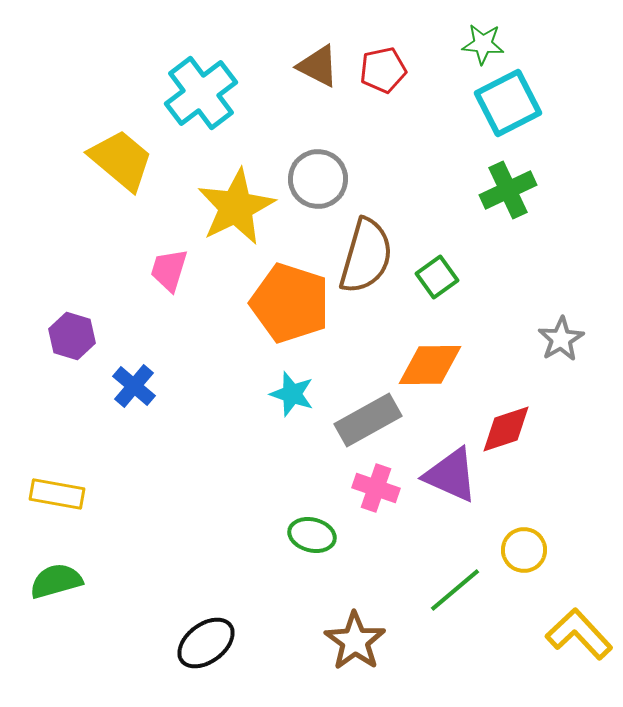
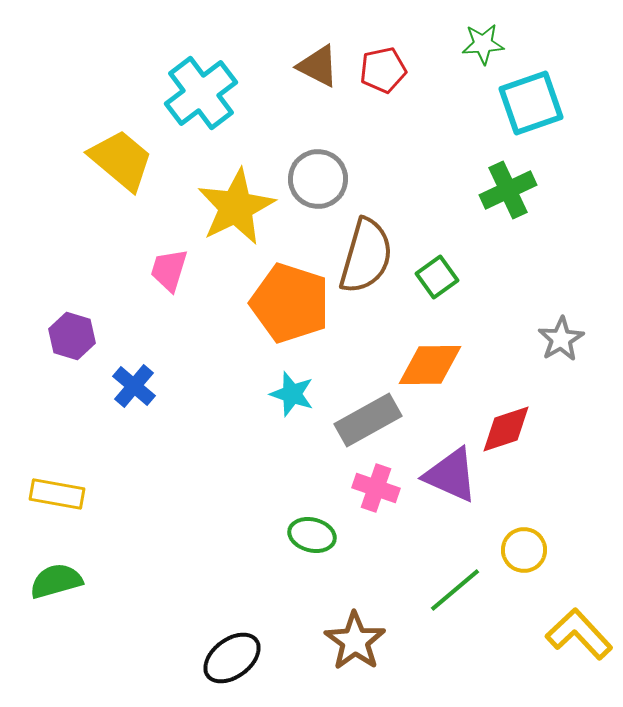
green star: rotated 9 degrees counterclockwise
cyan square: moved 23 px right; rotated 8 degrees clockwise
black ellipse: moved 26 px right, 15 px down
